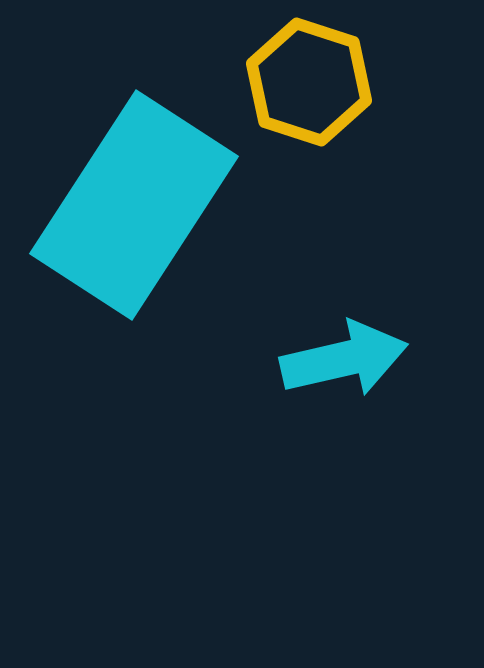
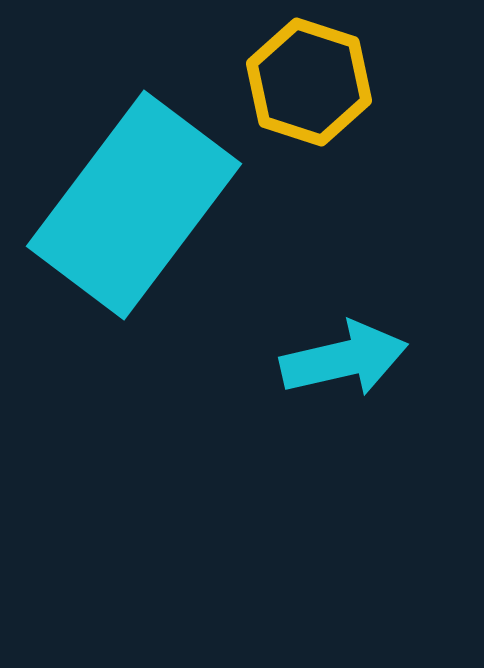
cyan rectangle: rotated 4 degrees clockwise
